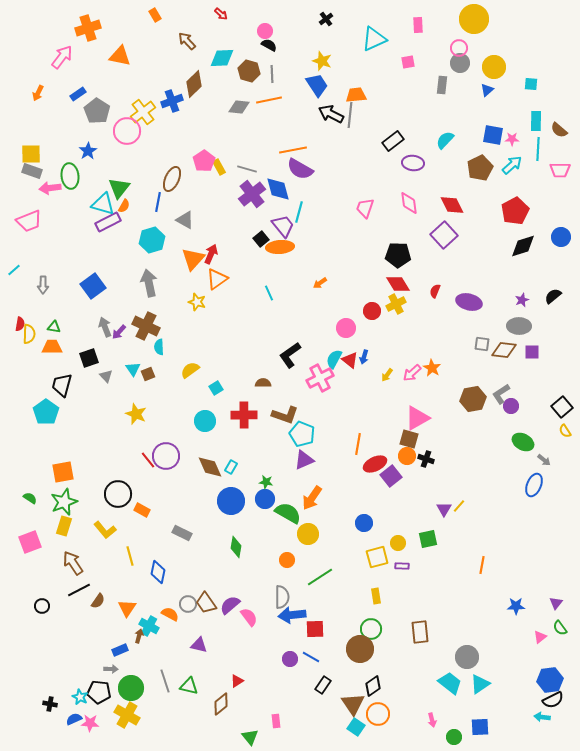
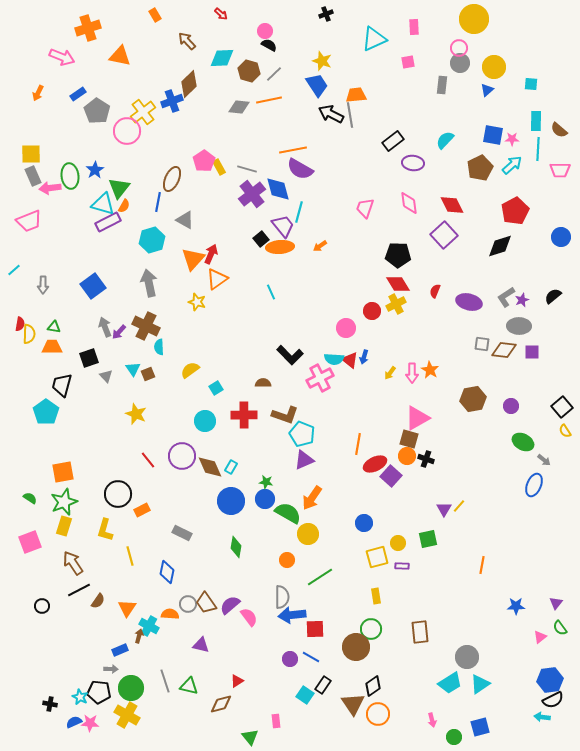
black cross at (326, 19): moved 5 px up; rotated 16 degrees clockwise
pink rectangle at (418, 25): moved 4 px left, 2 px down
pink arrow at (62, 57): rotated 75 degrees clockwise
gray line at (272, 74): moved 2 px right; rotated 48 degrees clockwise
brown diamond at (194, 84): moved 5 px left
gray line at (350, 115): rotated 15 degrees counterclockwise
blue star at (88, 151): moved 7 px right, 19 px down
gray rectangle at (32, 171): moved 1 px right, 5 px down; rotated 48 degrees clockwise
black diamond at (523, 246): moved 23 px left
orange arrow at (320, 283): moved 37 px up
cyan line at (269, 293): moved 2 px right, 1 px up
black L-shape at (290, 355): rotated 100 degrees counterclockwise
cyan semicircle at (334, 359): rotated 114 degrees counterclockwise
orange star at (432, 368): moved 2 px left, 2 px down
pink arrow at (412, 373): rotated 48 degrees counterclockwise
yellow arrow at (387, 375): moved 3 px right, 2 px up
gray L-shape at (501, 394): moved 5 px right, 97 px up
purple circle at (166, 456): moved 16 px right
purple square at (391, 476): rotated 10 degrees counterclockwise
orange rectangle at (142, 510): rotated 56 degrees counterclockwise
yellow L-shape at (105, 530): rotated 55 degrees clockwise
blue diamond at (158, 572): moved 9 px right
orange semicircle at (170, 614): rotated 24 degrees counterclockwise
purple triangle at (199, 645): moved 2 px right
brown circle at (360, 649): moved 4 px left, 2 px up
cyan trapezoid at (450, 683): rotated 110 degrees clockwise
brown diamond at (221, 704): rotated 25 degrees clockwise
blue semicircle at (74, 719): moved 3 px down
cyan square at (356, 727): moved 51 px left, 32 px up
blue square at (480, 727): rotated 12 degrees counterclockwise
